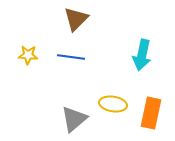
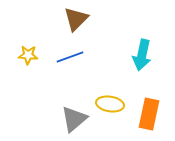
blue line: moved 1 px left; rotated 28 degrees counterclockwise
yellow ellipse: moved 3 px left
orange rectangle: moved 2 px left, 1 px down
